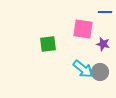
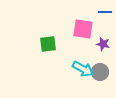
cyan arrow: rotated 10 degrees counterclockwise
